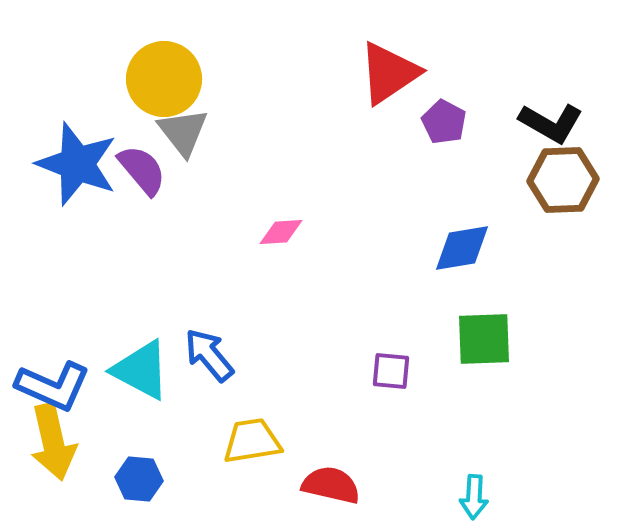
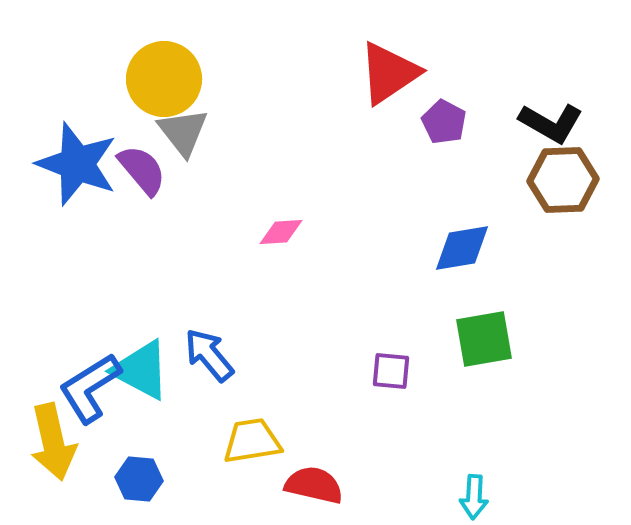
green square: rotated 8 degrees counterclockwise
blue L-shape: moved 37 px right, 2 px down; rotated 124 degrees clockwise
red semicircle: moved 17 px left
